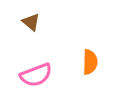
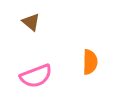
pink semicircle: moved 1 px down
